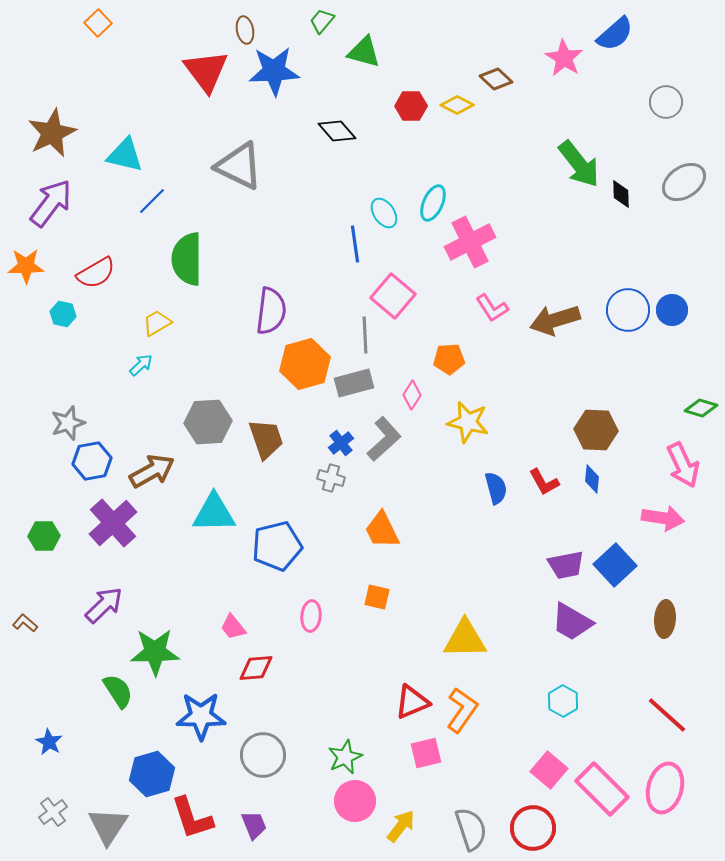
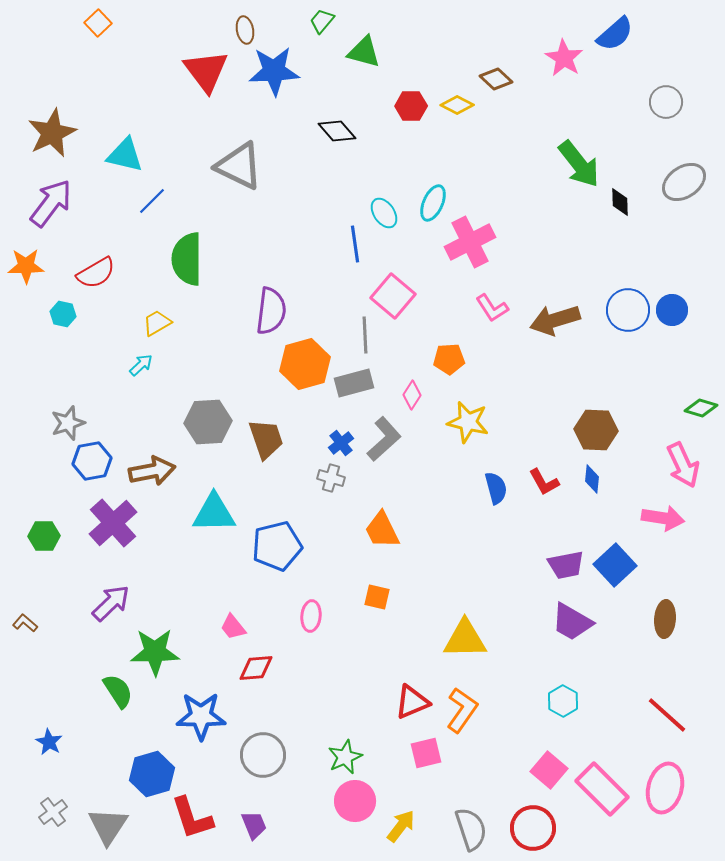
black diamond at (621, 194): moved 1 px left, 8 px down
brown arrow at (152, 471): rotated 18 degrees clockwise
purple arrow at (104, 605): moved 7 px right, 2 px up
